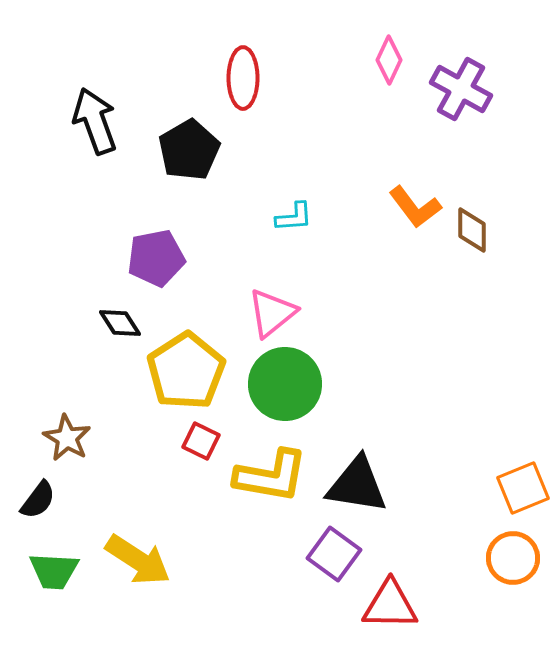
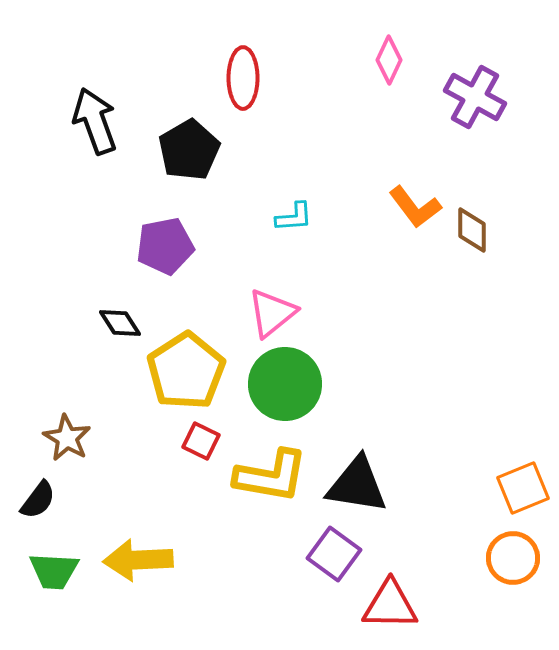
purple cross: moved 14 px right, 8 px down
purple pentagon: moved 9 px right, 12 px up
yellow arrow: rotated 144 degrees clockwise
